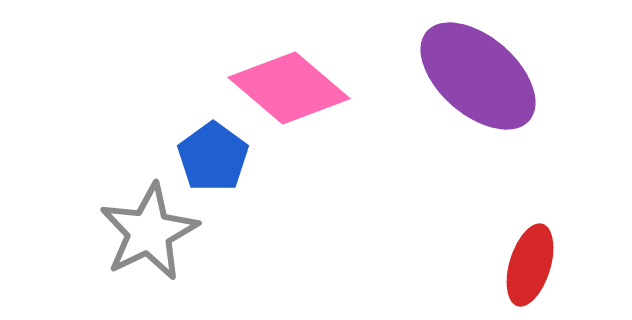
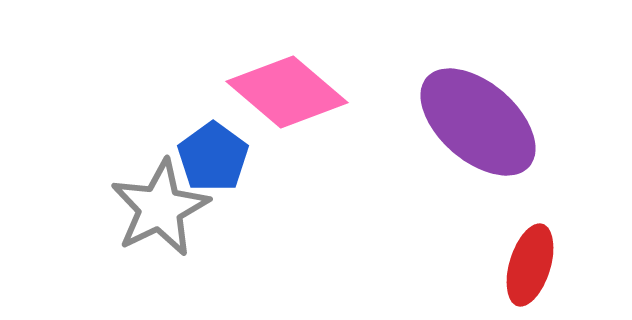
purple ellipse: moved 46 px down
pink diamond: moved 2 px left, 4 px down
gray star: moved 11 px right, 24 px up
